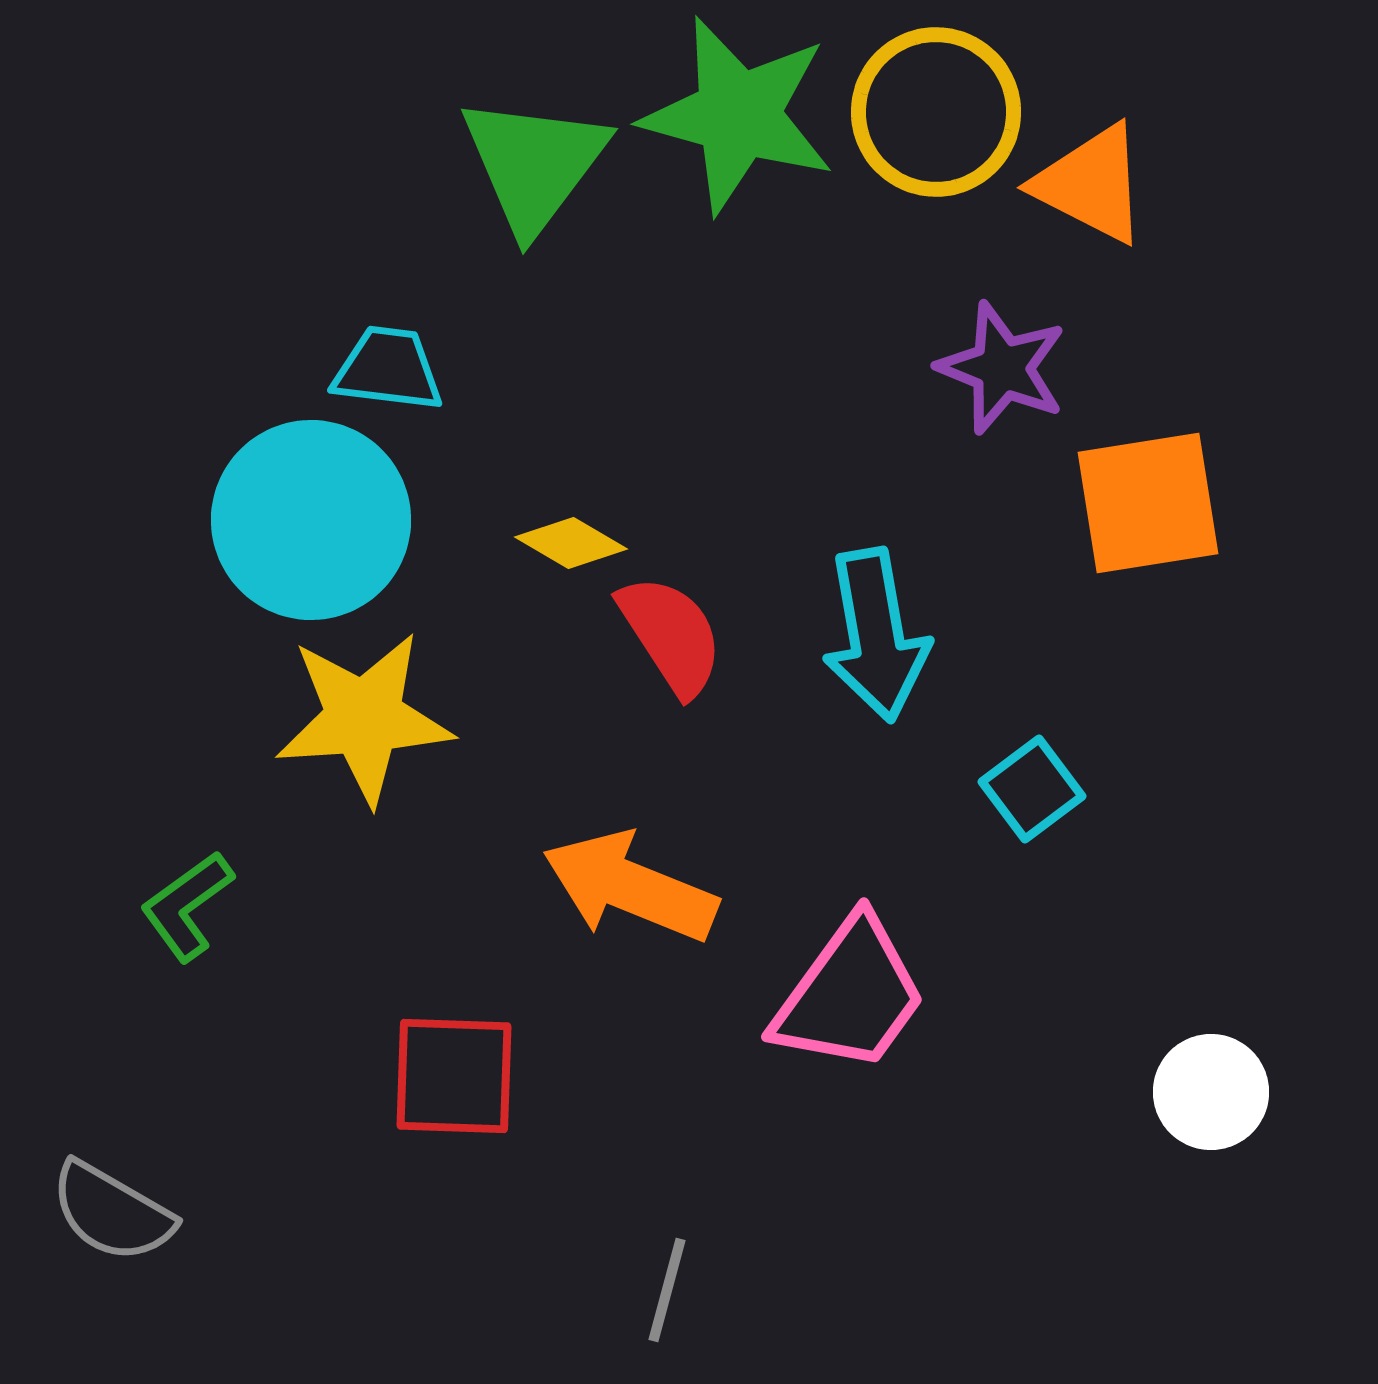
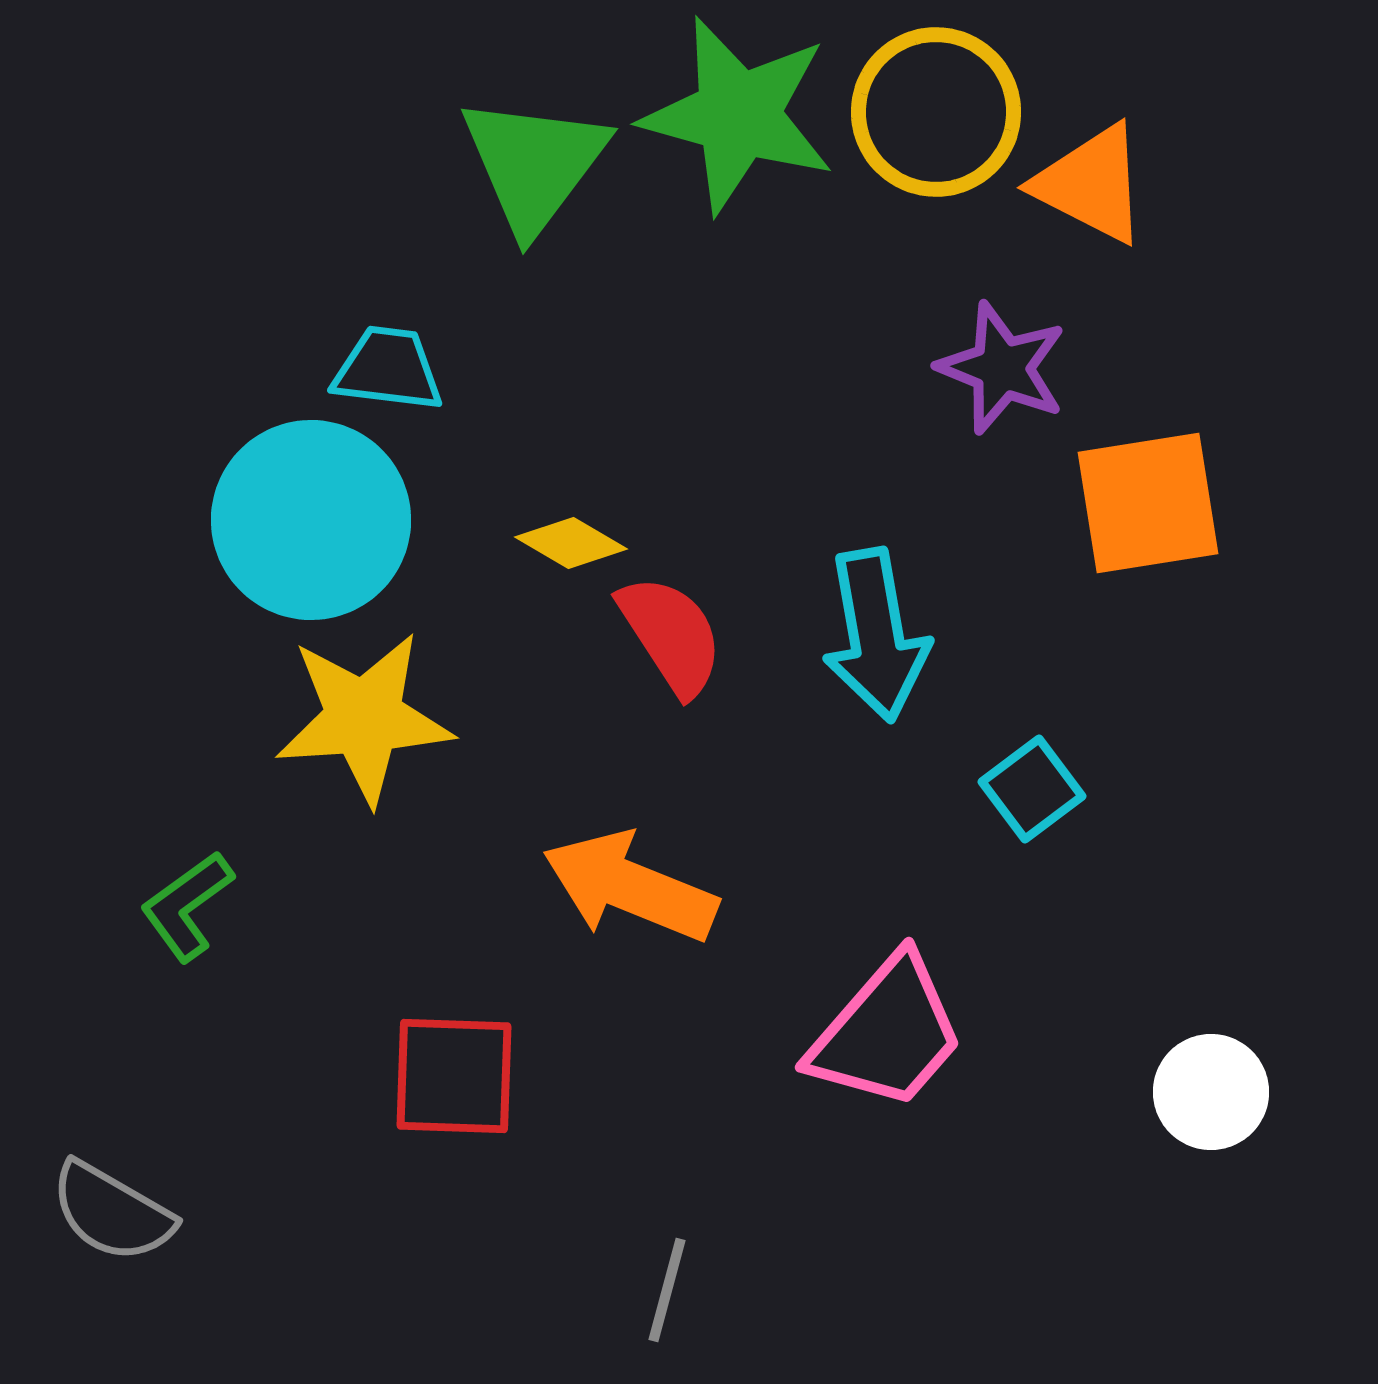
pink trapezoid: moved 37 px right, 38 px down; rotated 5 degrees clockwise
